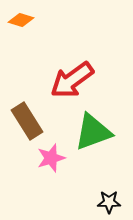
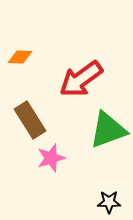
orange diamond: moved 1 px left, 37 px down; rotated 15 degrees counterclockwise
red arrow: moved 9 px right, 1 px up
brown rectangle: moved 3 px right, 1 px up
green triangle: moved 15 px right, 2 px up
